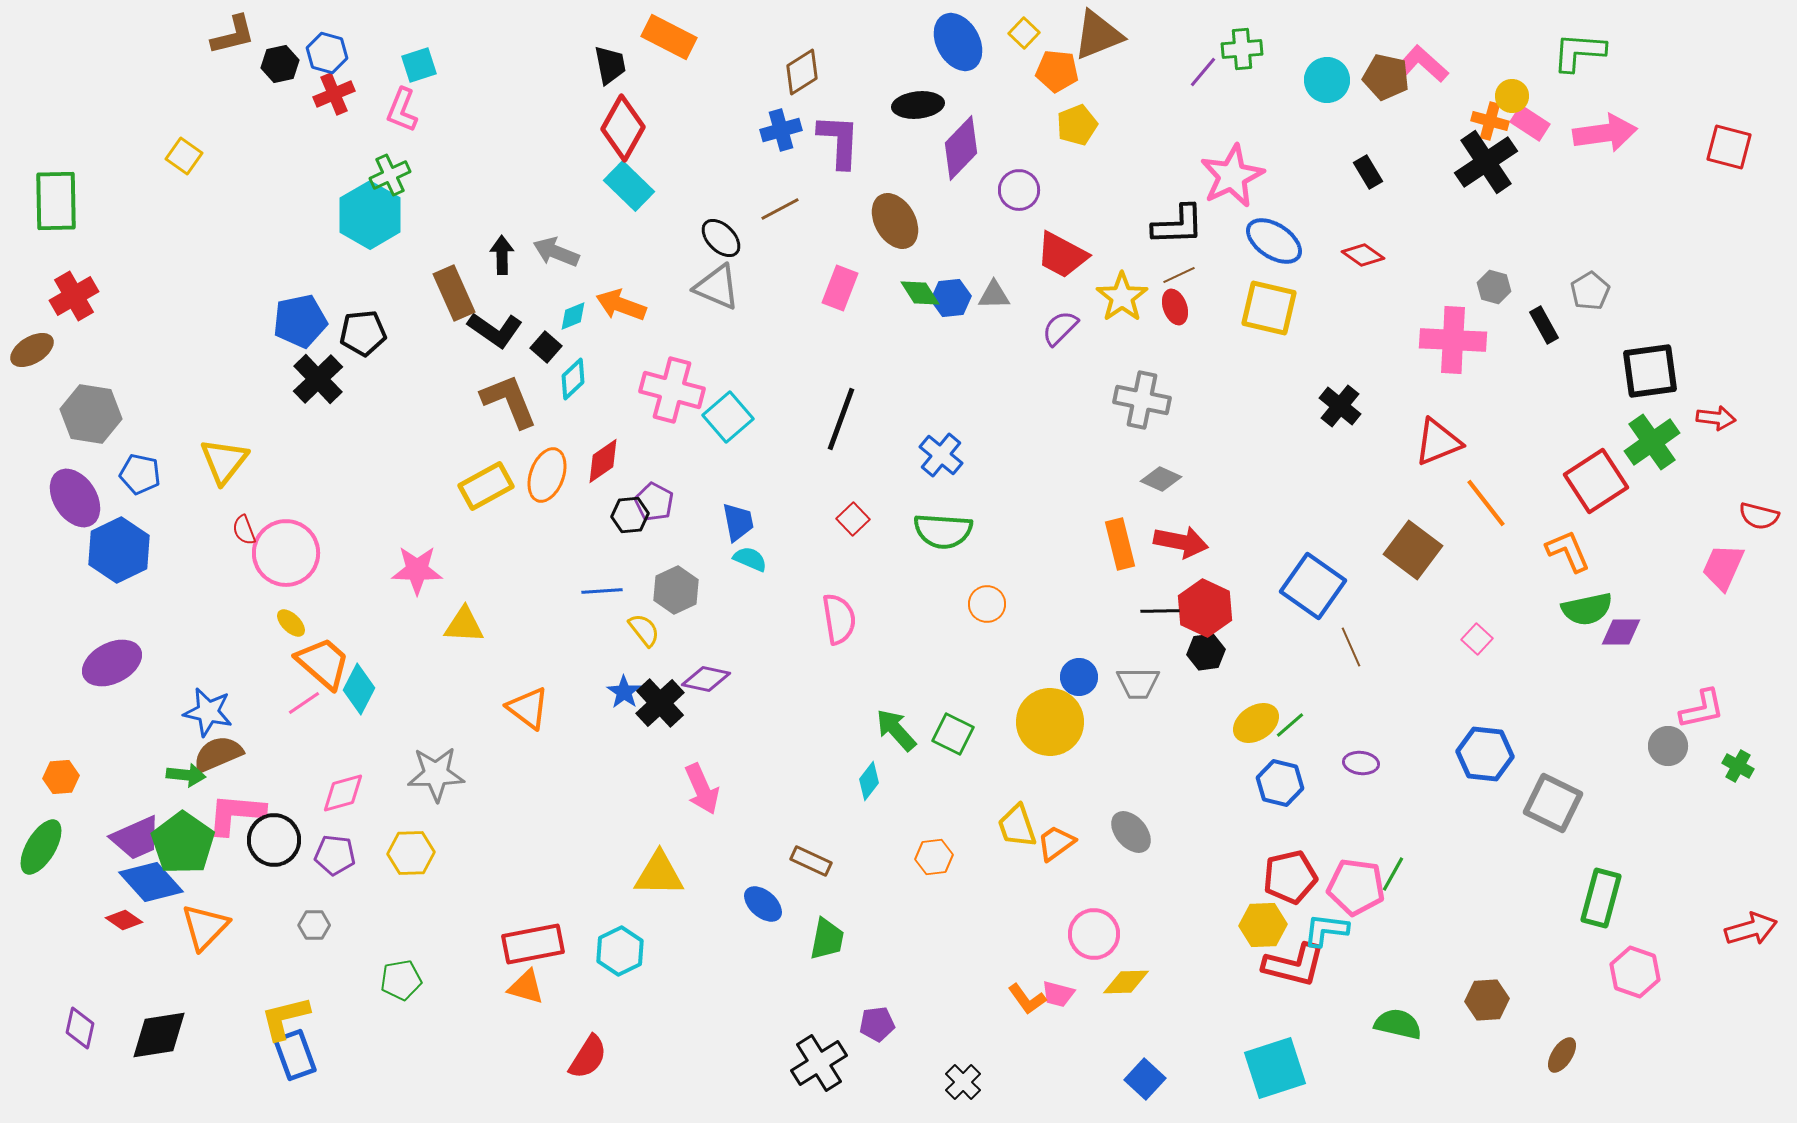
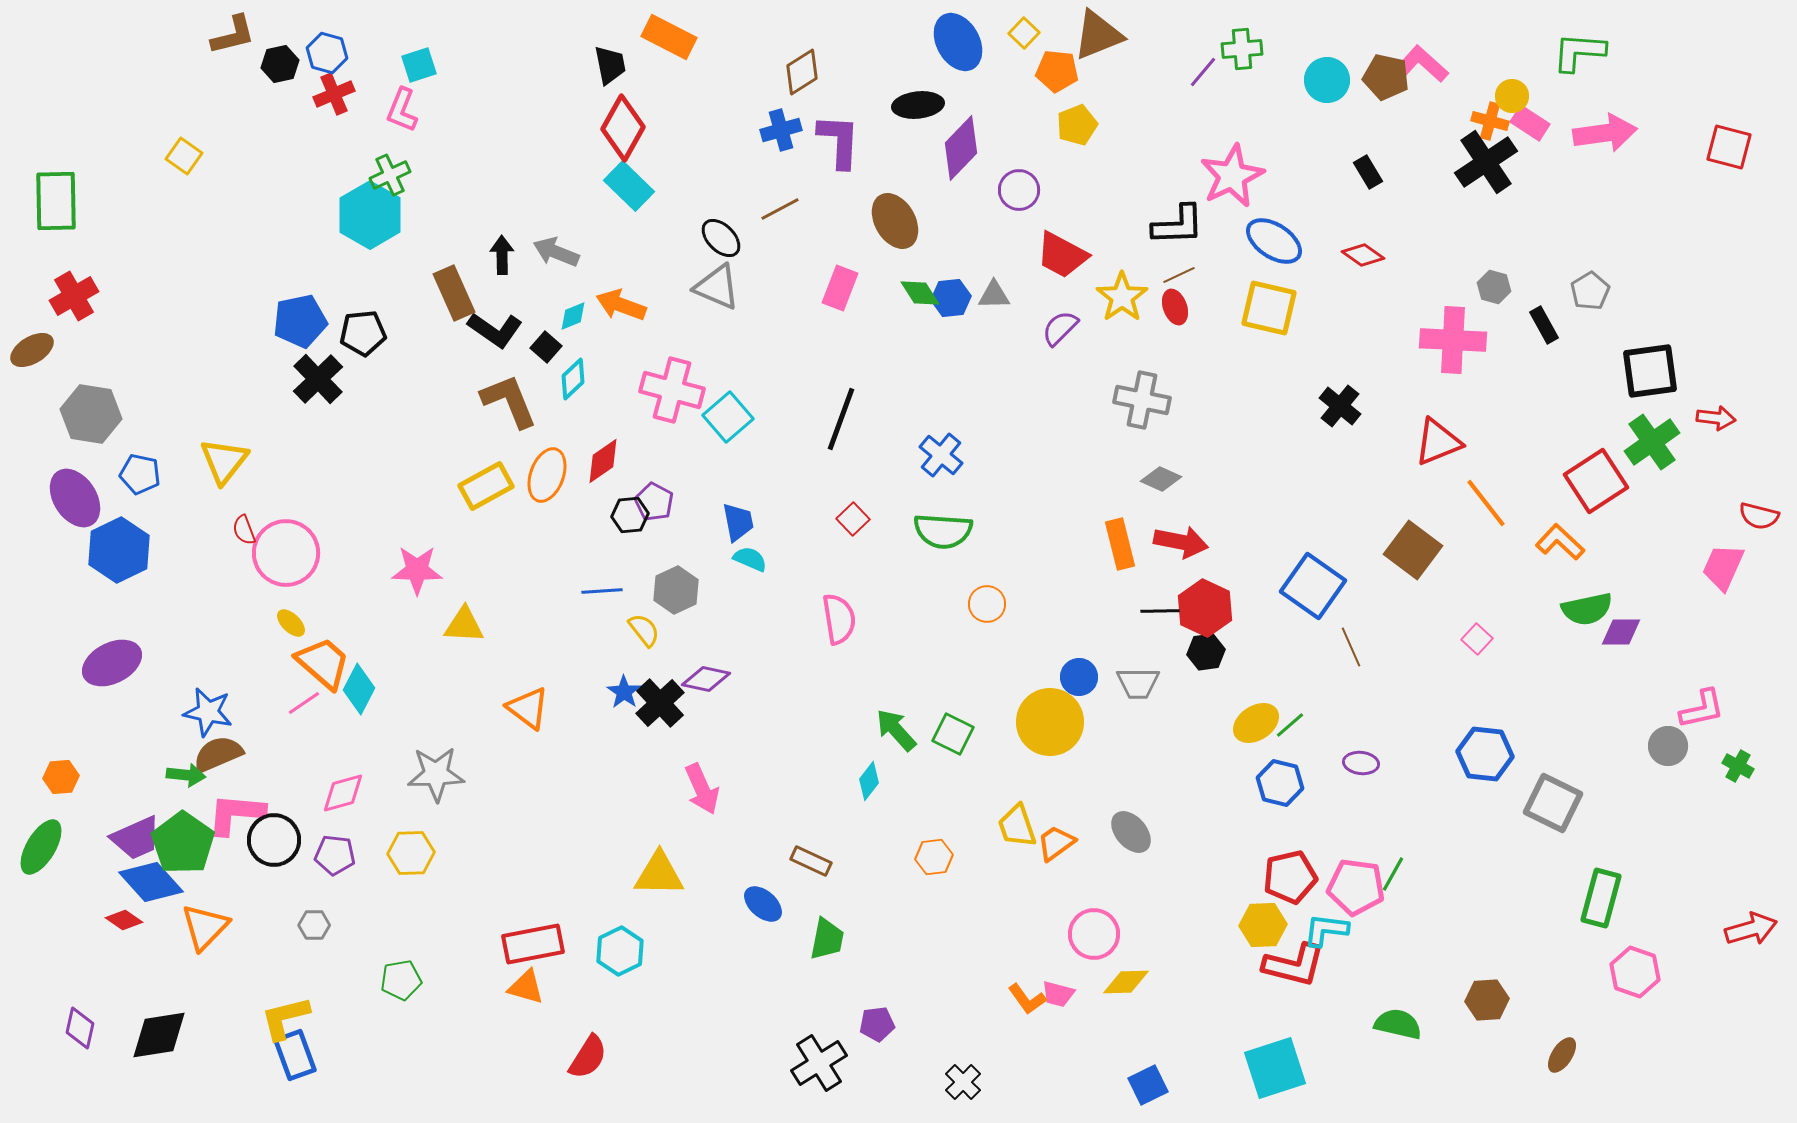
orange L-shape at (1568, 551): moved 8 px left, 9 px up; rotated 24 degrees counterclockwise
blue square at (1145, 1079): moved 3 px right, 6 px down; rotated 21 degrees clockwise
